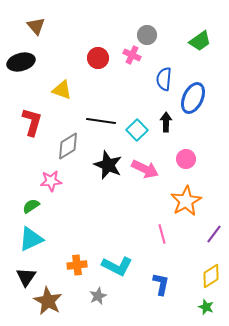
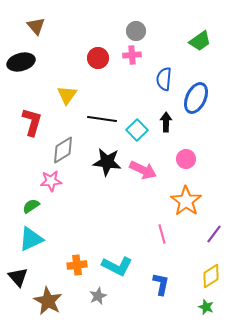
gray circle: moved 11 px left, 4 px up
pink cross: rotated 30 degrees counterclockwise
yellow triangle: moved 5 px right, 5 px down; rotated 45 degrees clockwise
blue ellipse: moved 3 px right
black line: moved 1 px right, 2 px up
gray diamond: moved 5 px left, 4 px down
black star: moved 1 px left, 3 px up; rotated 16 degrees counterclockwise
pink arrow: moved 2 px left, 1 px down
orange star: rotated 8 degrees counterclockwise
black triangle: moved 8 px left; rotated 15 degrees counterclockwise
